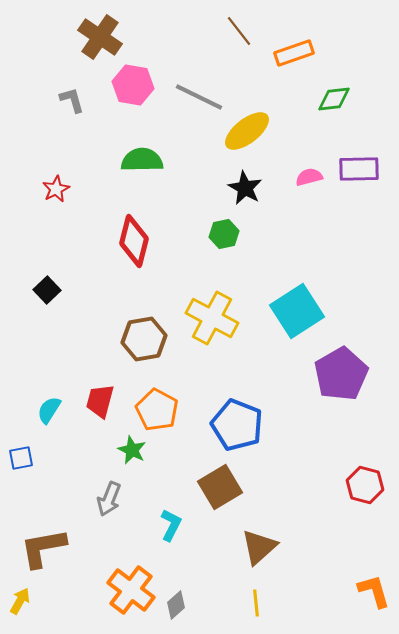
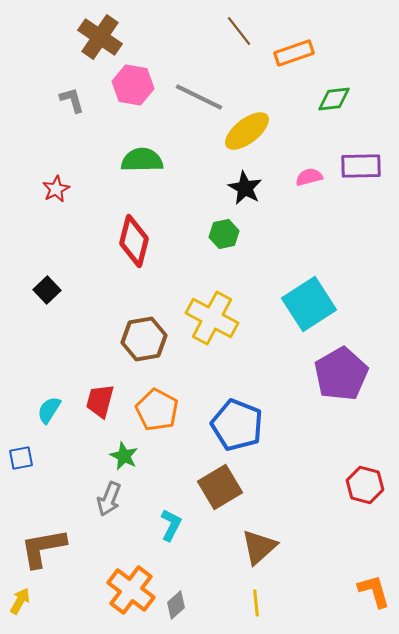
purple rectangle: moved 2 px right, 3 px up
cyan square: moved 12 px right, 7 px up
green star: moved 8 px left, 6 px down
